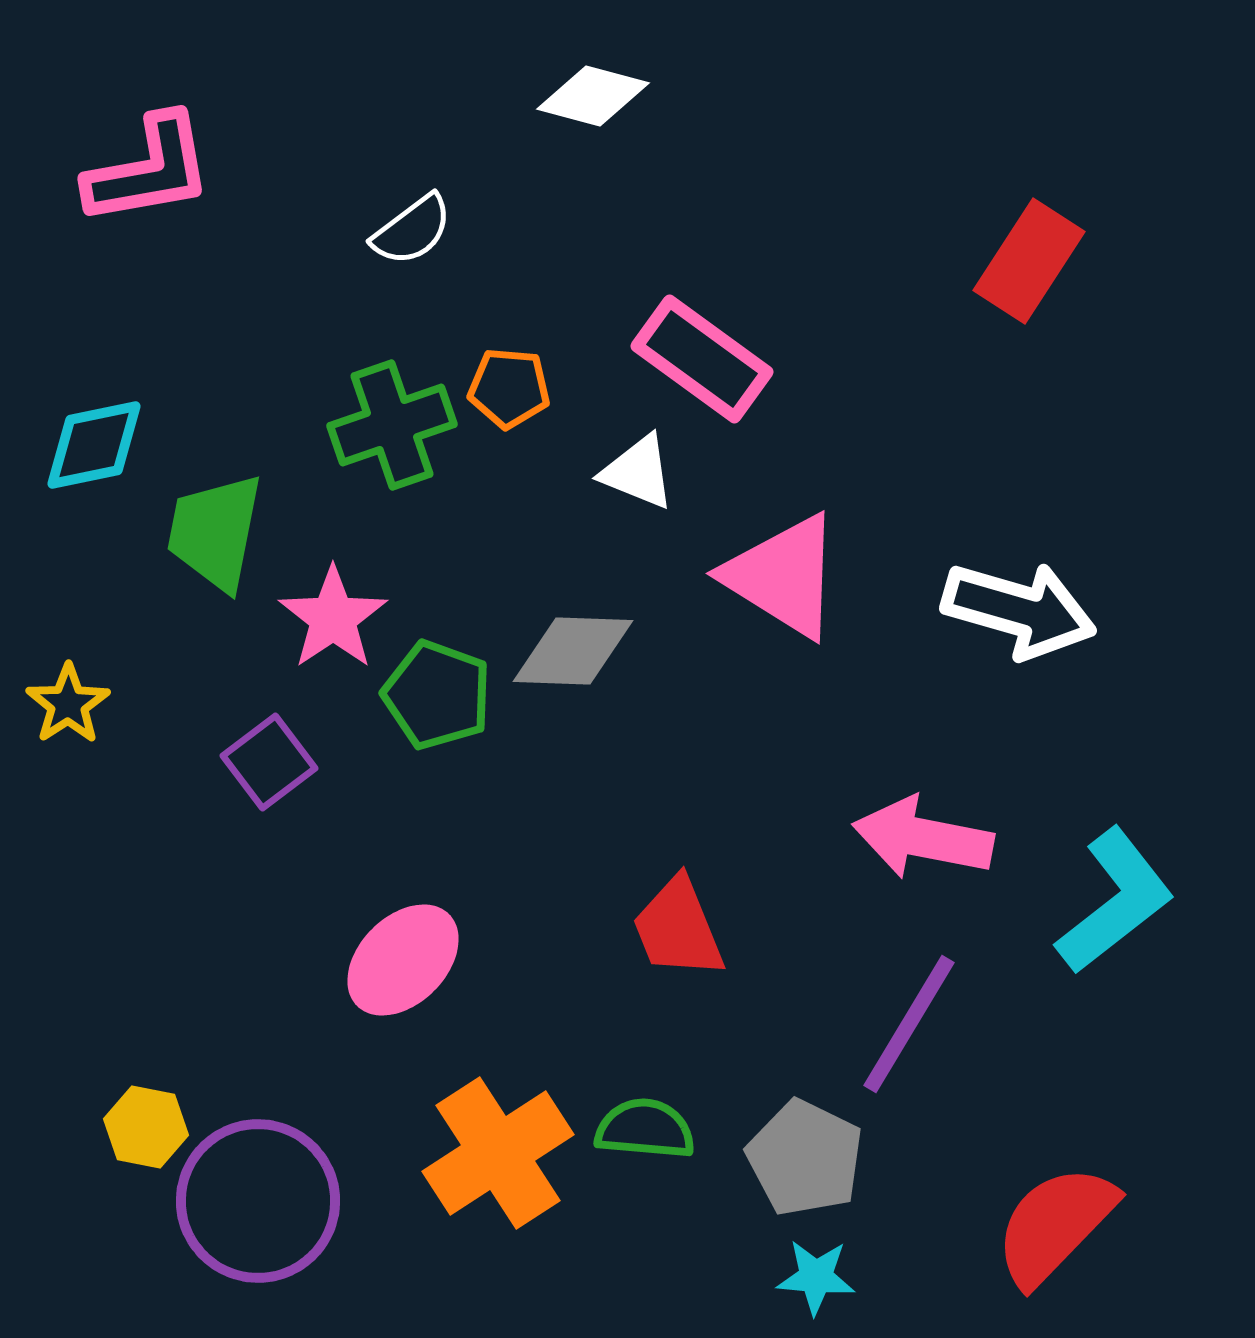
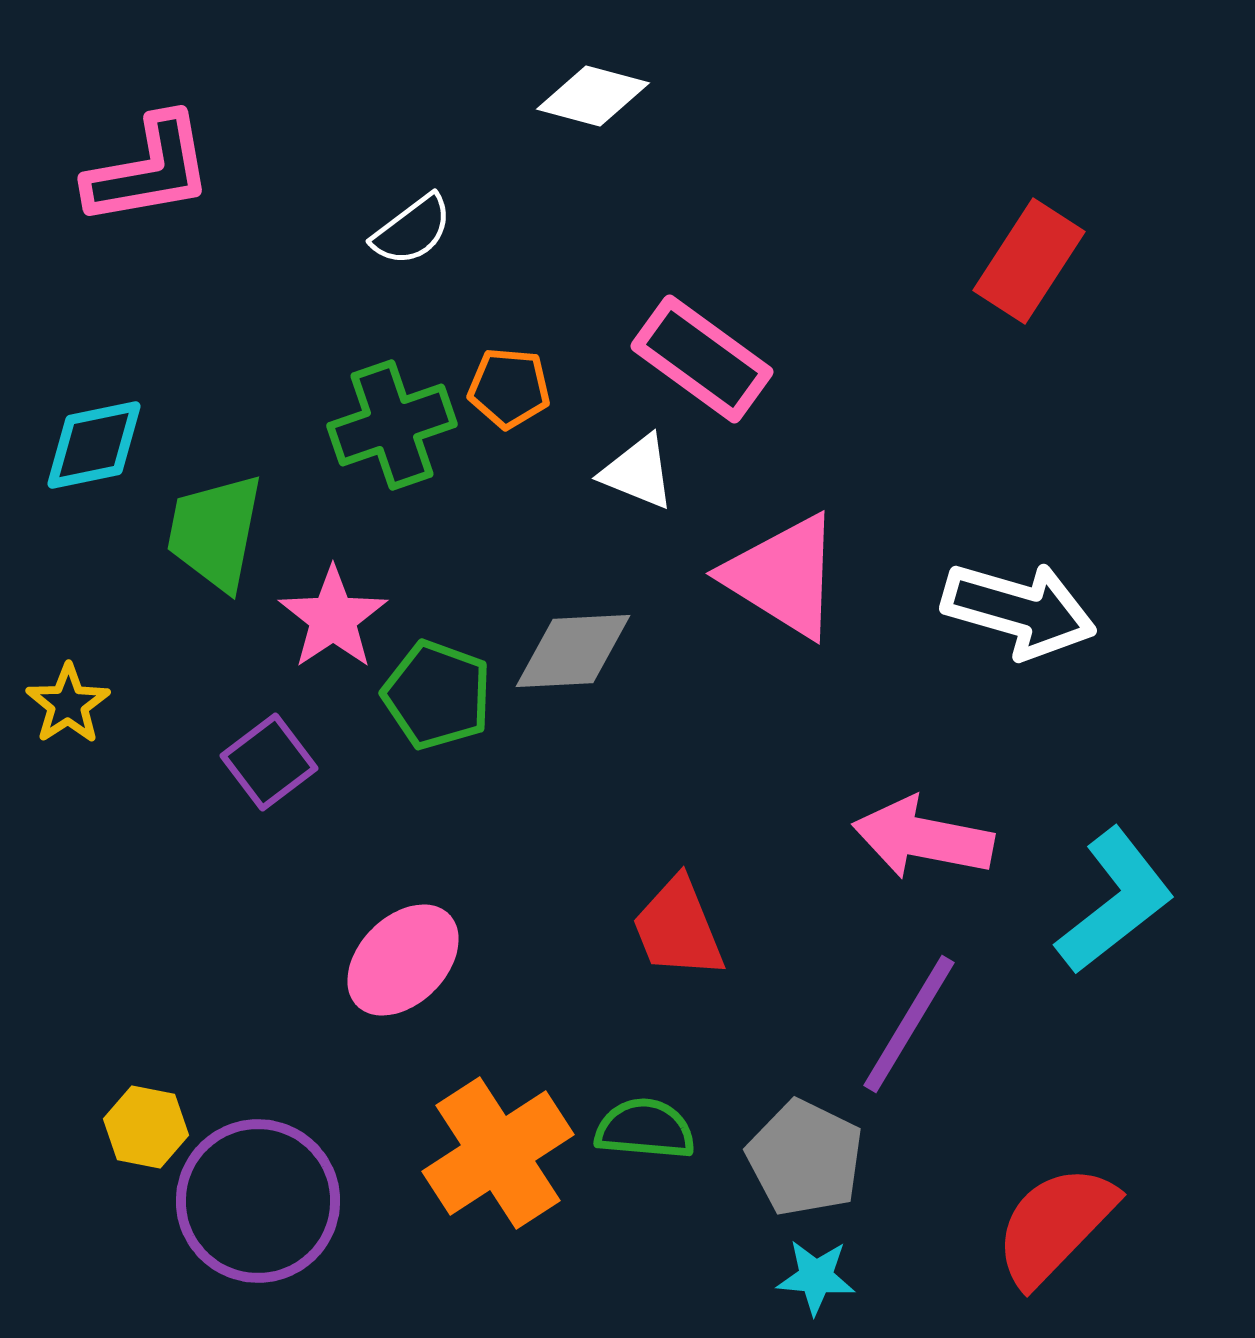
gray diamond: rotated 5 degrees counterclockwise
